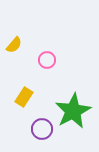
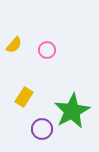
pink circle: moved 10 px up
green star: moved 1 px left
